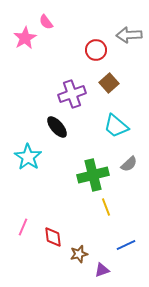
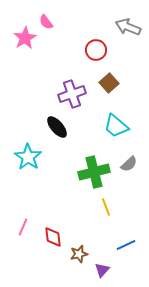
gray arrow: moved 1 px left, 8 px up; rotated 25 degrees clockwise
green cross: moved 1 px right, 3 px up
purple triangle: rotated 28 degrees counterclockwise
